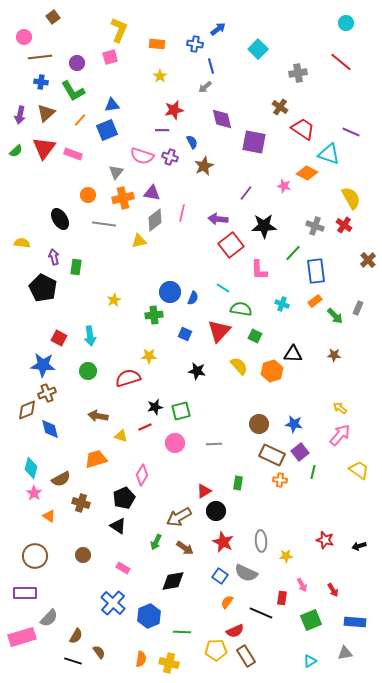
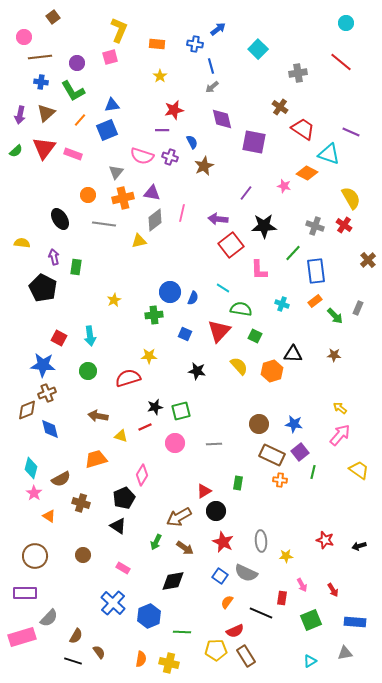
gray arrow at (205, 87): moved 7 px right
